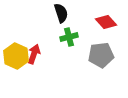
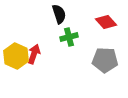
black semicircle: moved 2 px left, 1 px down
gray pentagon: moved 4 px right, 5 px down; rotated 10 degrees clockwise
